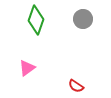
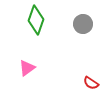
gray circle: moved 5 px down
red semicircle: moved 15 px right, 3 px up
